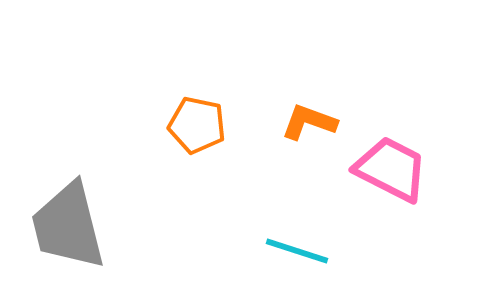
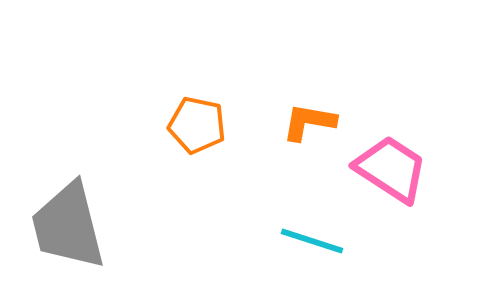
orange L-shape: rotated 10 degrees counterclockwise
pink trapezoid: rotated 6 degrees clockwise
cyan line: moved 15 px right, 10 px up
